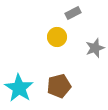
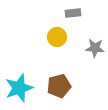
gray rectangle: rotated 21 degrees clockwise
gray star: rotated 24 degrees clockwise
cyan star: rotated 20 degrees clockwise
